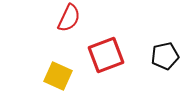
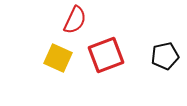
red semicircle: moved 6 px right, 2 px down
yellow square: moved 18 px up
